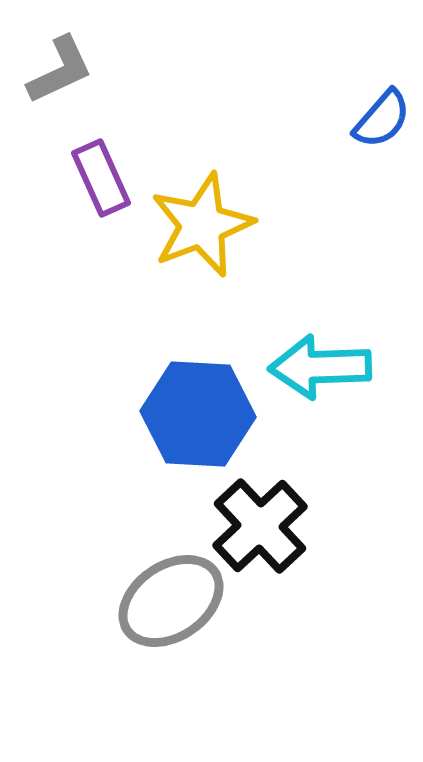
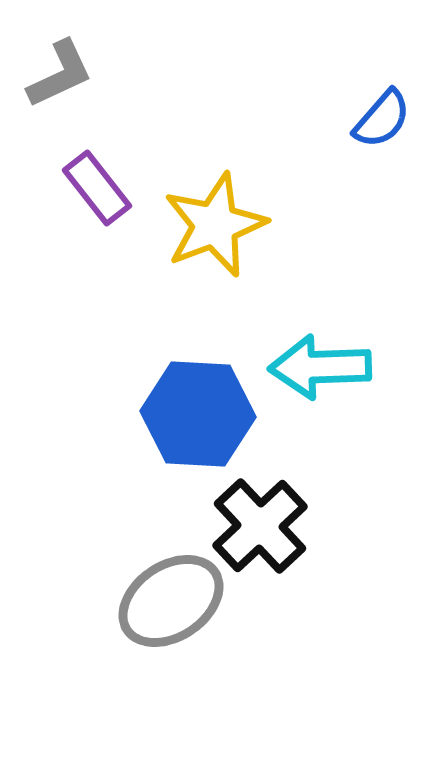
gray L-shape: moved 4 px down
purple rectangle: moved 4 px left, 10 px down; rotated 14 degrees counterclockwise
yellow star: moved 13 px right
